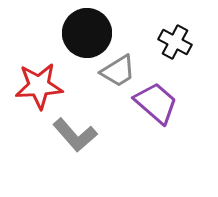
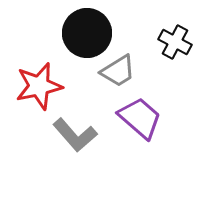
red star: rotated 9 degrees counterclockwise
purple trapezoid: moved 16 px left, 15 px down
